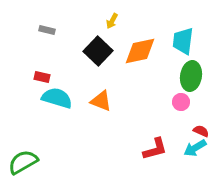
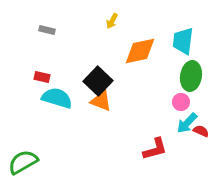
black square: moved 30 px down
cyan arrow: moved 8 px left, 25 px up; rotated 15 degrees counterclockwise
